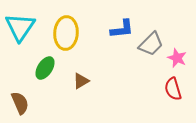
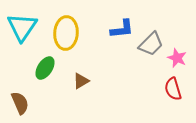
cyan triangle: moved 2 px right
